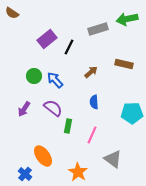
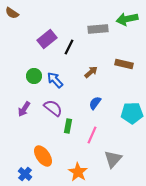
gray rectangle: rotated 12 degrees clockwise
blue semicircle: moved 1 px right, 1 px down; rotated 40 degrees clockwise
gray triangle: rotated 36 degrees clockwise
